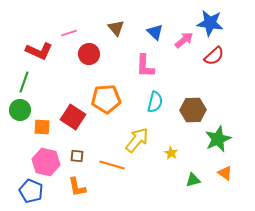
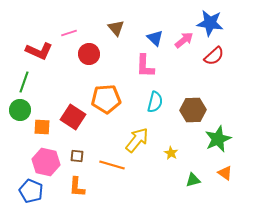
blue triangle: moved 6 px down
orange L-shape: rotated 15 degrees clockwise
